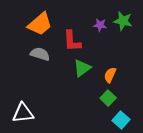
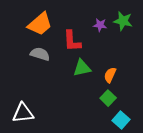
green triangle: rotated 24 degrees clockwise
